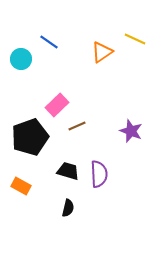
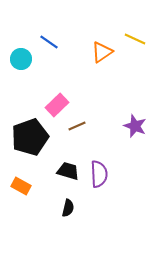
purple star: moved 4 px right, 5 px up
